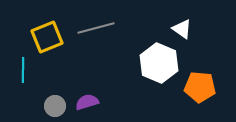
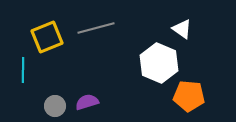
orange pentagon: moved 11 px left, 9 px down
